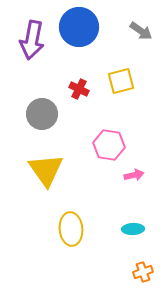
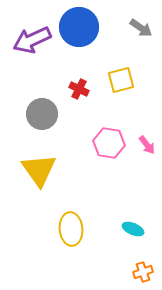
gray arrow: moved 3 px up
purple arrow: rotated 54 degrees clockwise
yellow square: moved 1 px up
pink hexagon: moved 2 px up
yellow triangle: moved 7 px left
pink arrow: moved 13 px right, 30 px up; rotated 66 degrees clockwise
cyan ellipse: rotated 25 degrees clockwise
